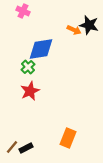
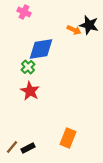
pink cross: moved 1 px right, 1 px down
red star: rotated 18 degrees counterclockwise
black rectangle: moved 2 px right
